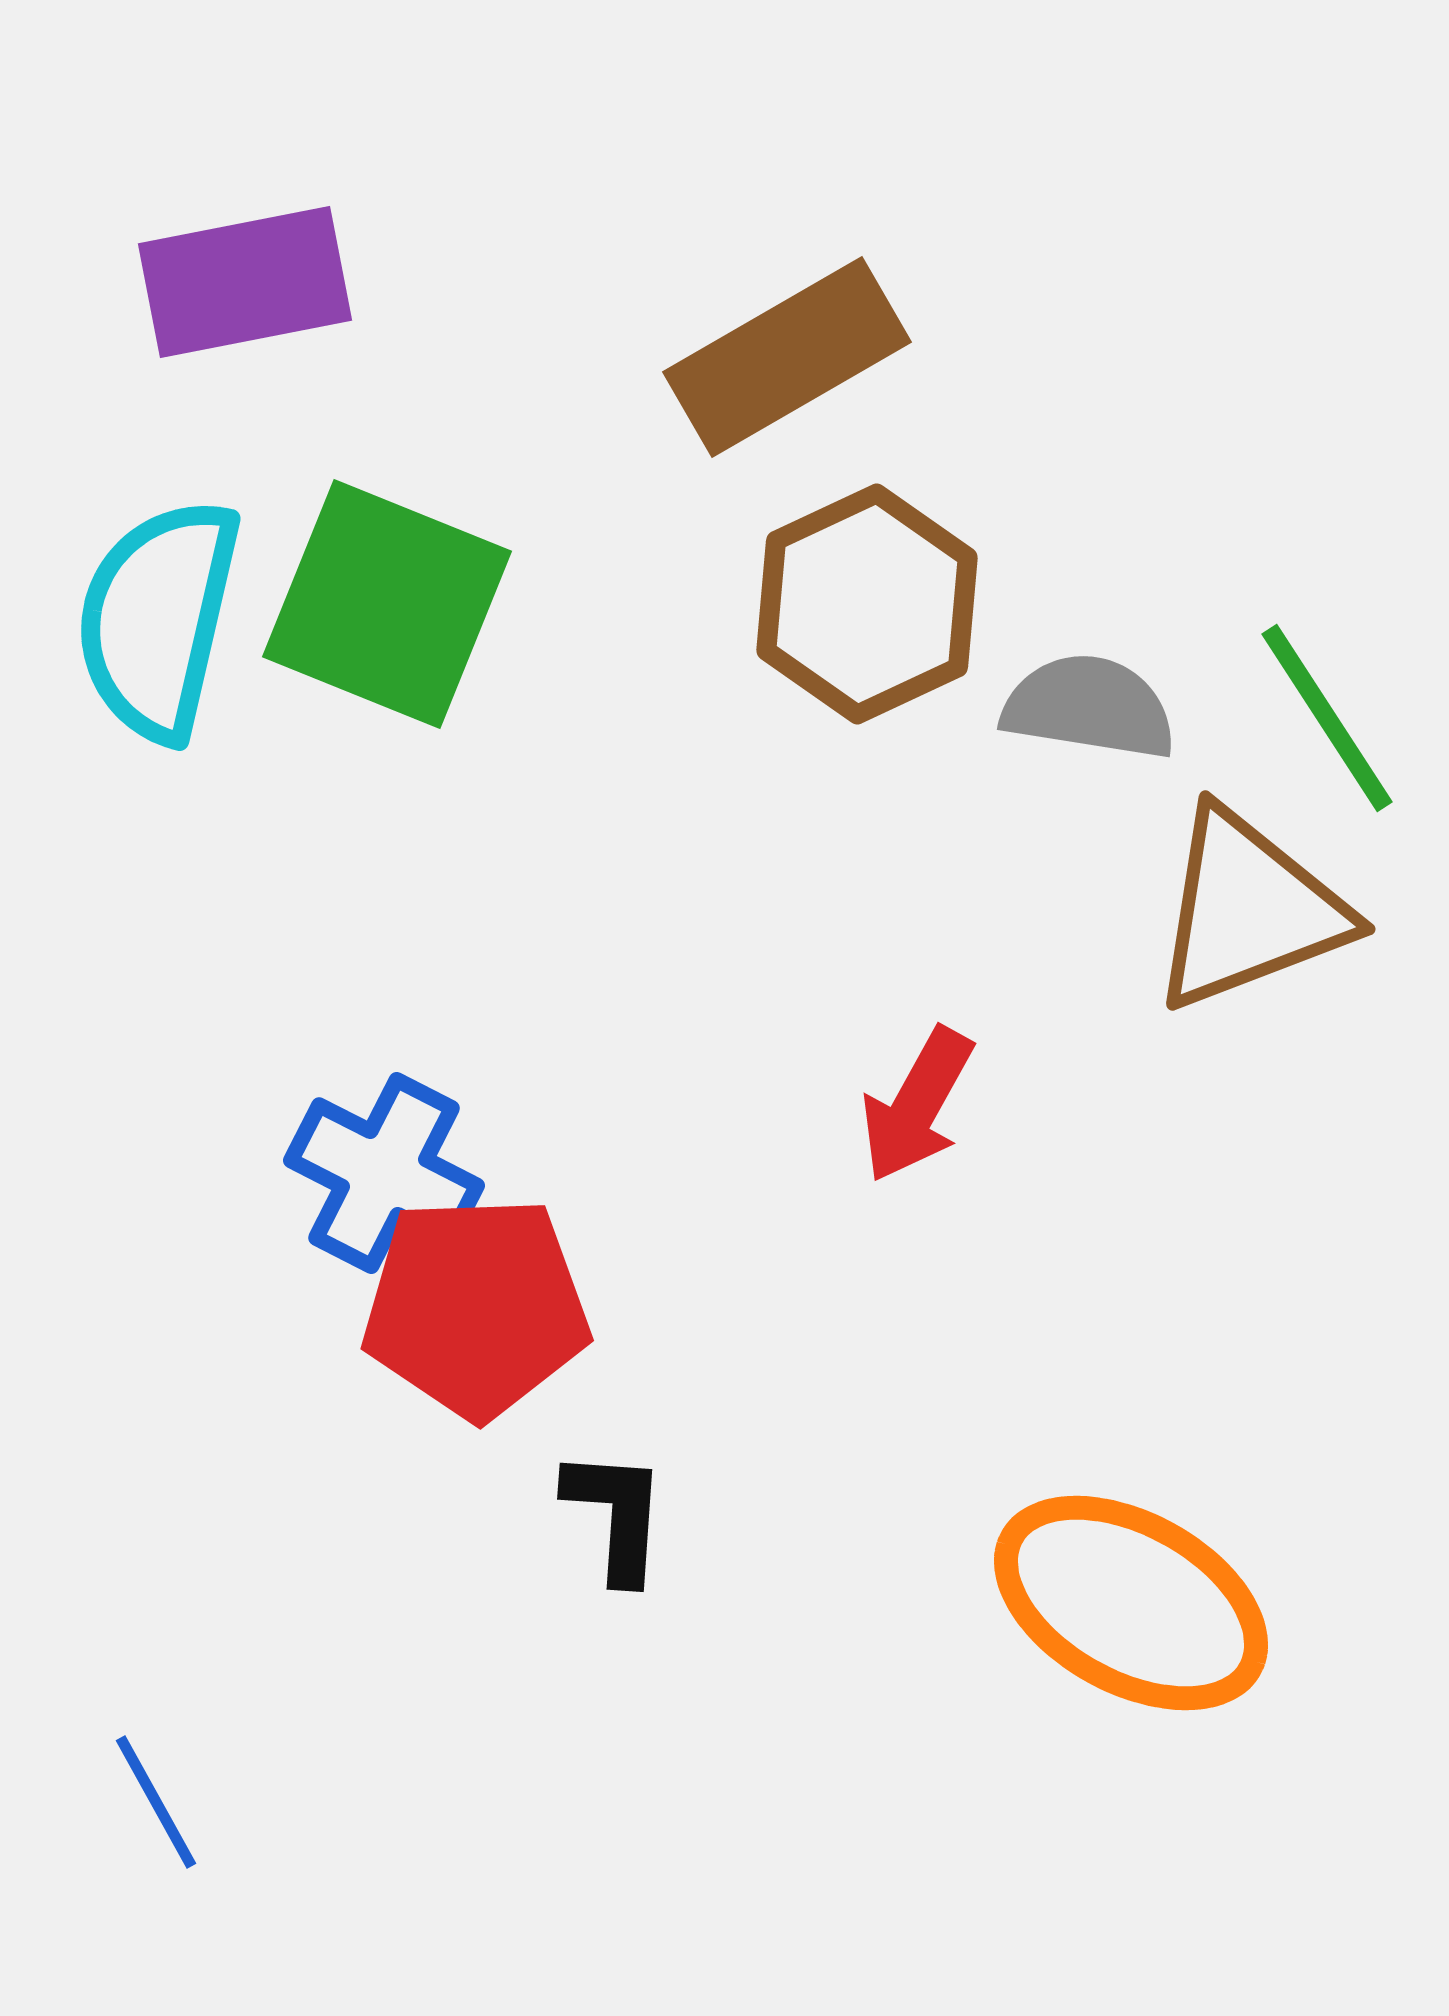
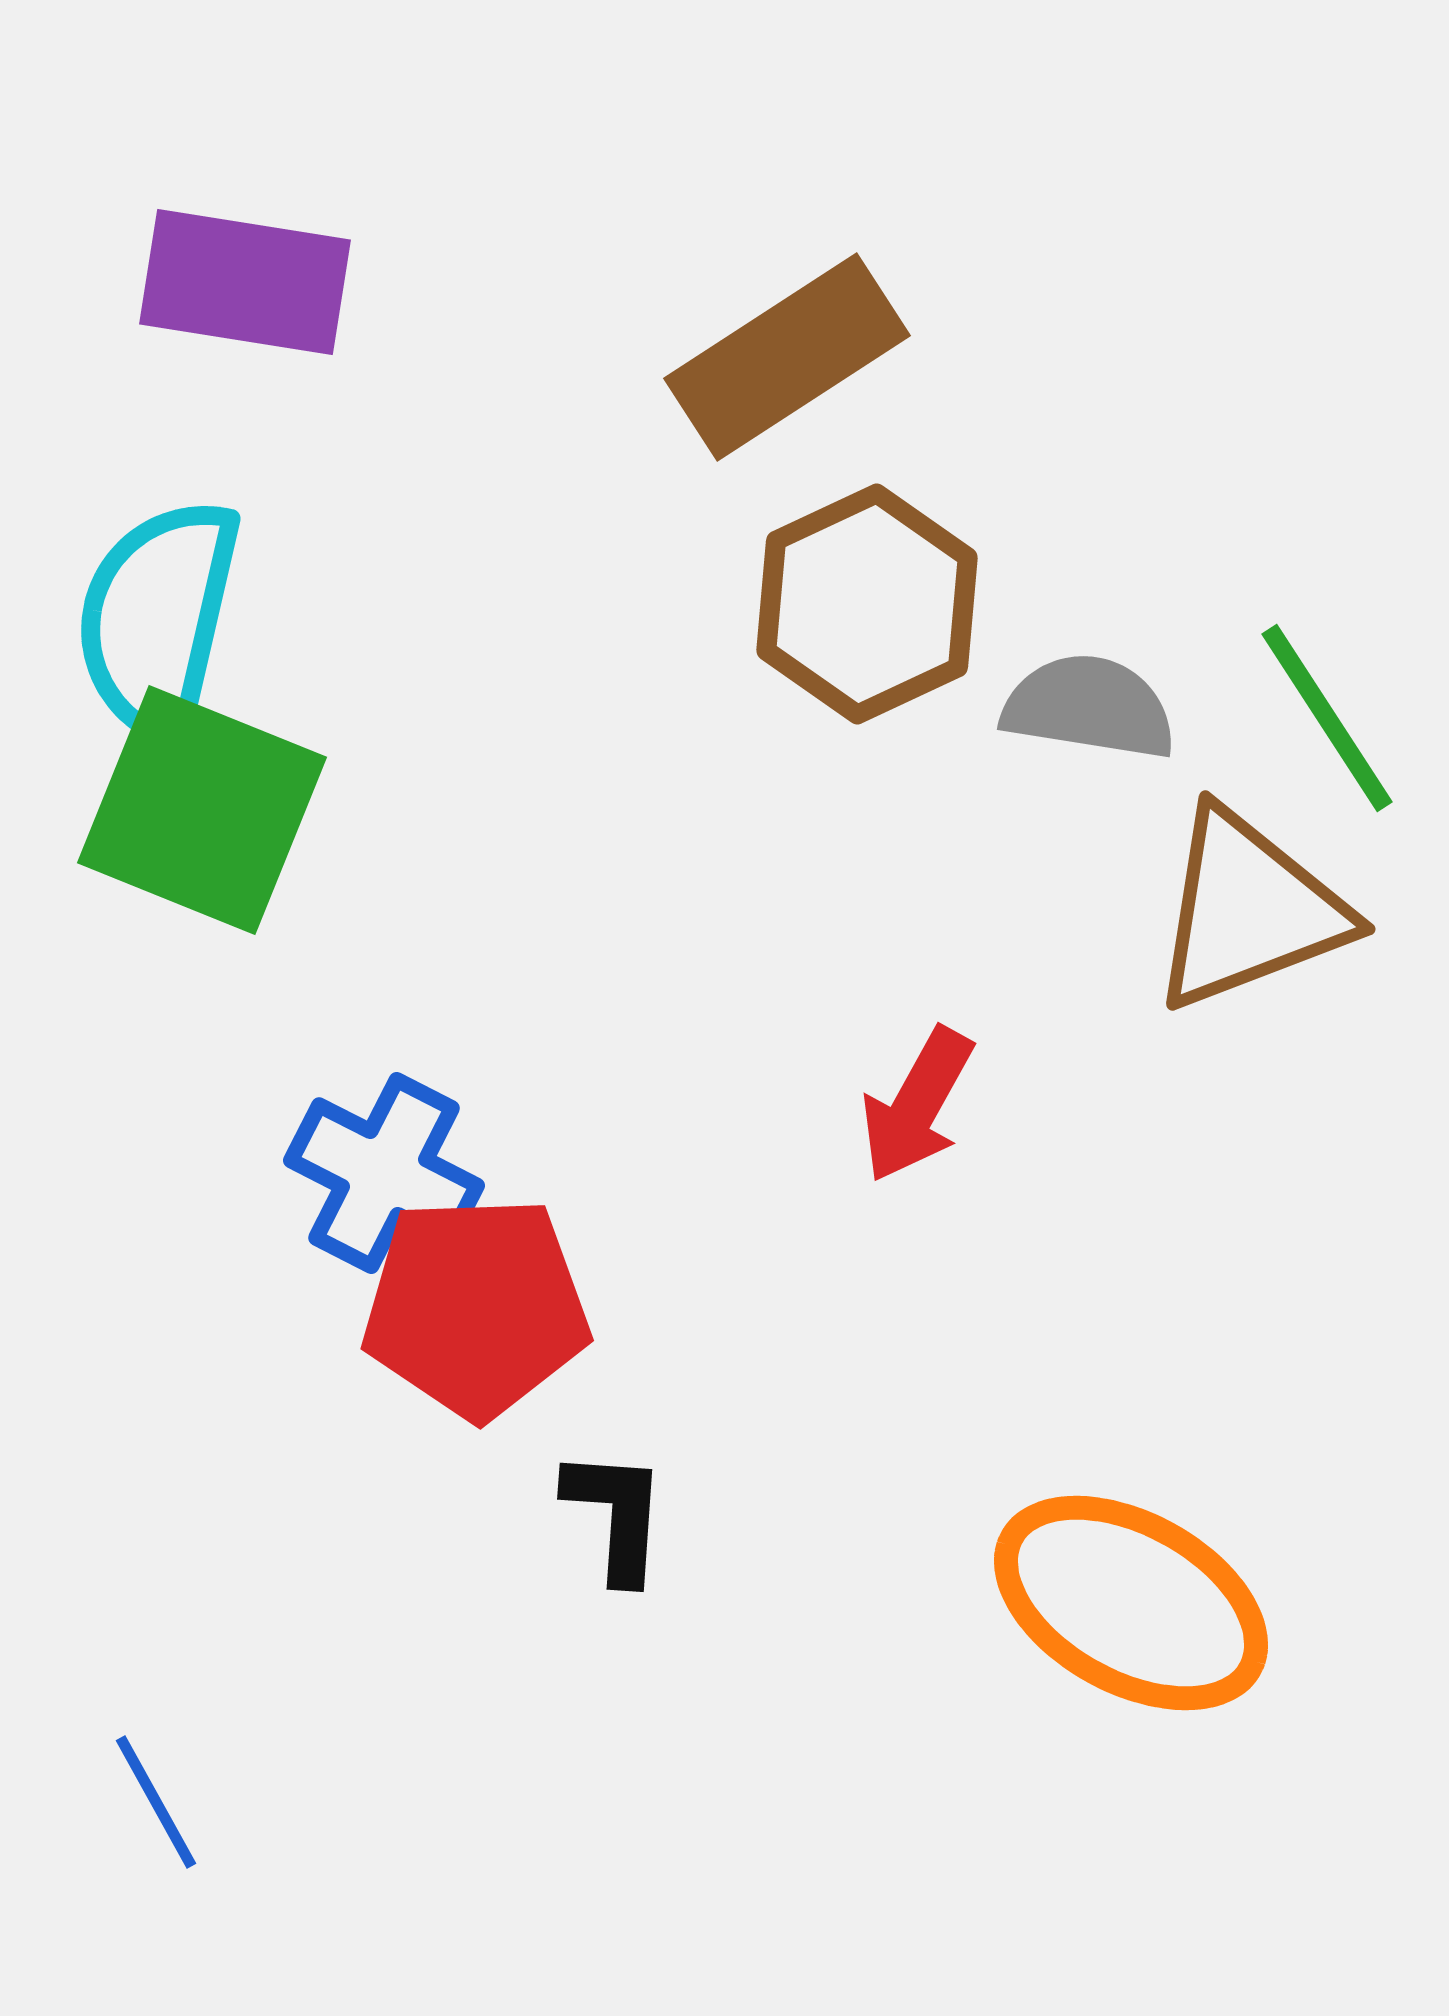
purple rectangle: rotated 20 degrees clockwise
brown rectangle: rotated 3 degrees counterclockwise
green square: moved 185 px left, 206 px down
